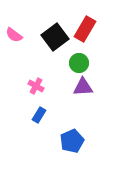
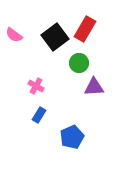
purple triangle: moved 11 px right
blue pentagon: moved 4 px up
